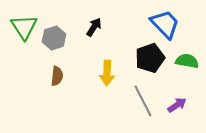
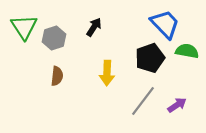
green semicircle: moved 10 px up
gray line: rotated 64 degrees clockwise
